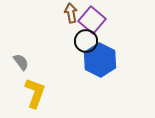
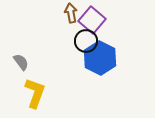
blue hexagon: moved 2 px up
